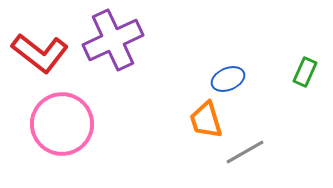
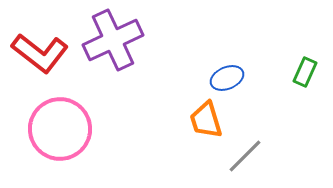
blue ellipse: moved 1 px left, 1 px up
pink circle: moved 2 px left, 5 px down
gray line: moved 4 px down; rotated 15 degrees counterclockwise
